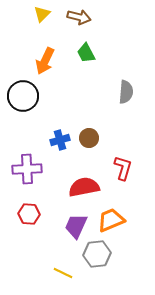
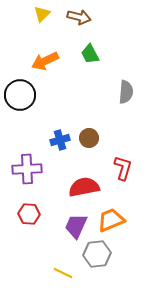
green trapezoid: moved 4 px right, 1 px down
orange arrow: rotated 40 degrees clockwise
black circle: moved 3 px left, 1 px up
